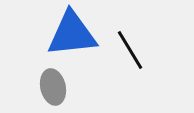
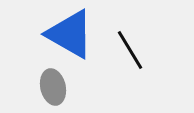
blue triangle: moved 2 px left; rotated 36 degrees clockwise
